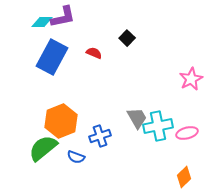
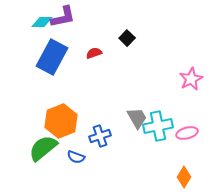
red semicircle: rotated 42 degrees counterclockwise
orange diamond: rotated 15 degrees counterclockwise
